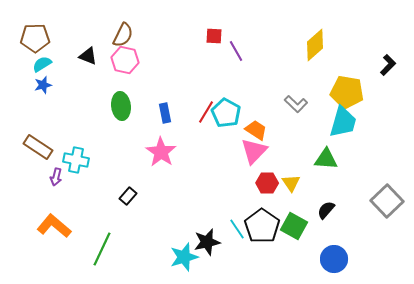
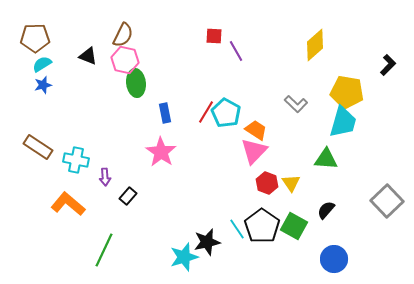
green ellipse: moved 15 px right, 23 px up
purple arrow: moved 49 px right; rotated 18 degrees counterclockwise
red hexagon: rotated 20 degrees clockwise
orange L-shape: moved 14 px right, 22 px up
green line: moved 2 px right, 1 px down
